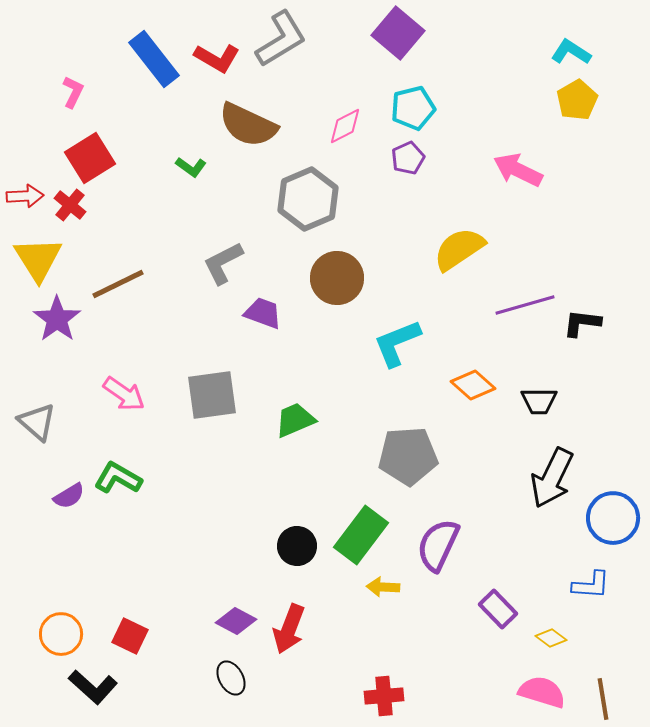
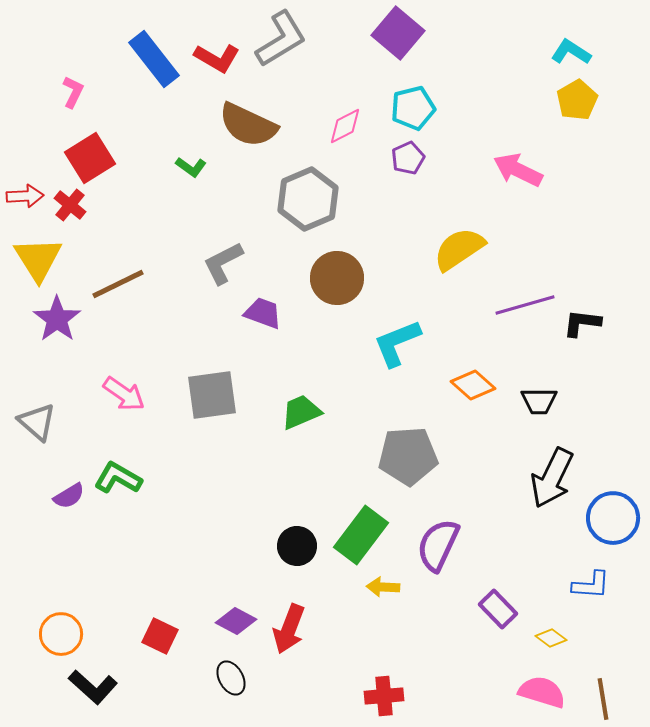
green trapezoid at (295, 420): moved 6 px right, 8 px up
red square at (130, 636): moved 30 px right
